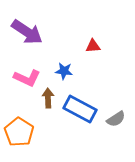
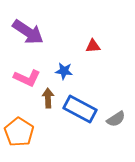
purple arrow: moved 1 px right
